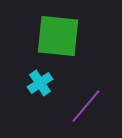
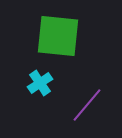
purple line: moved 1 px right, 1 px up
